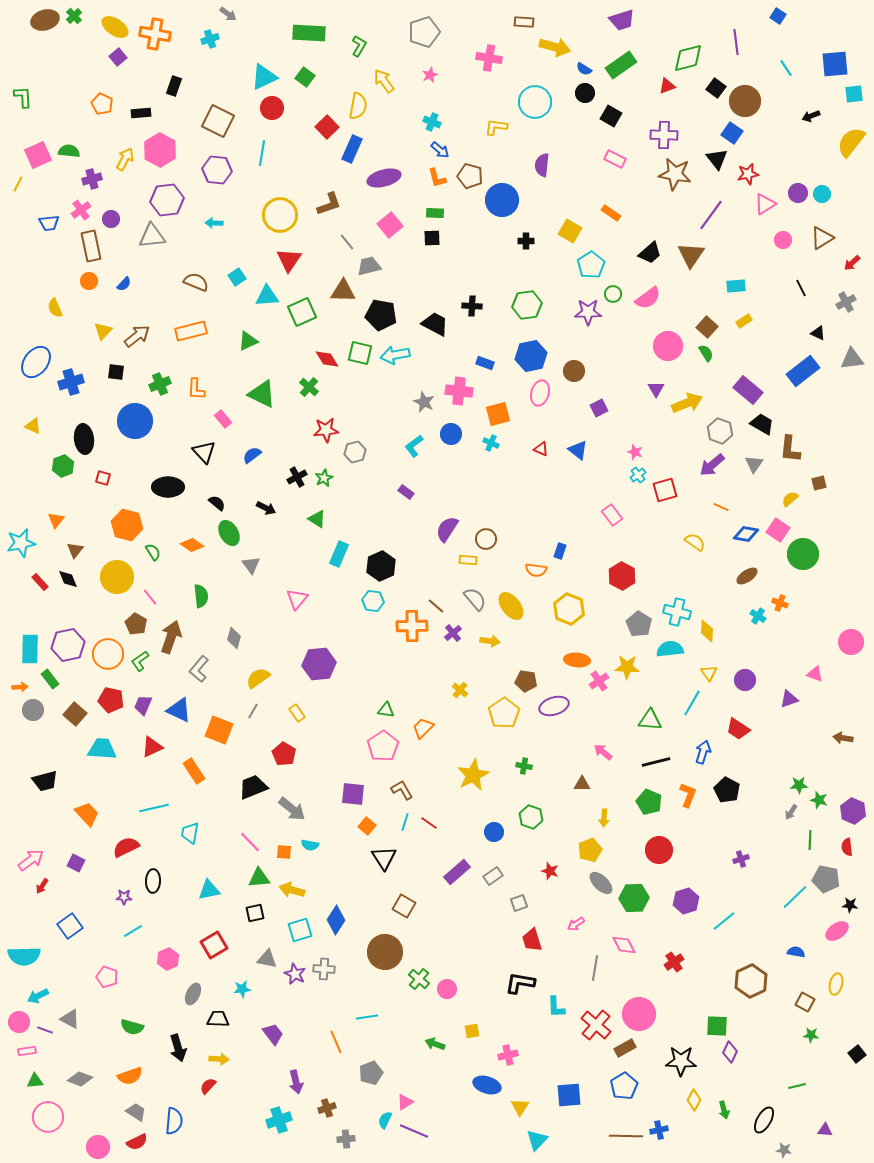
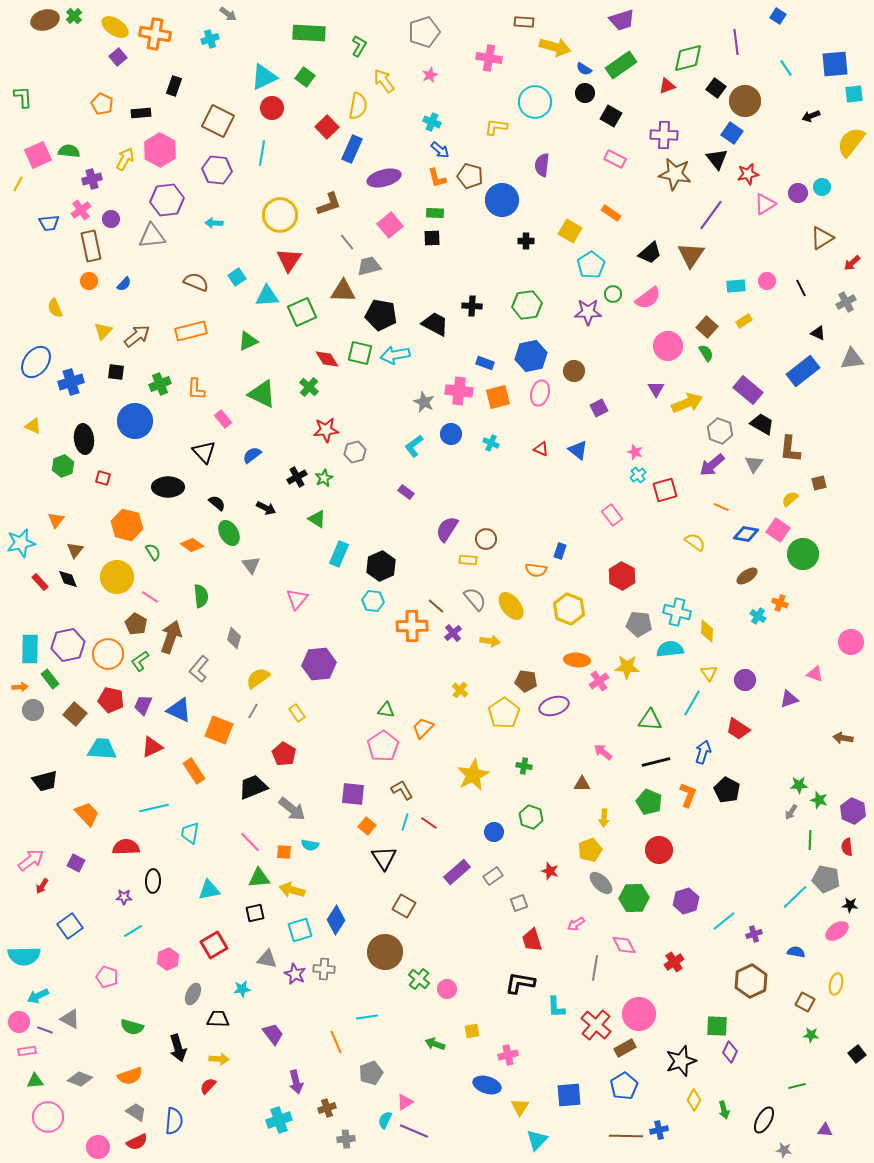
cyan circle at (822, 194): moved 7 px up
pink circle at (783, 240): moved 16 px left, 41 px down
orange square at (498, 414): moved 17 px up
pink line at (150, 597): rotated 18 degrees counterclockwise
gray pentagon at (639, 624): rotated 25 degrees counterclockwise
red semicircle at (126, 847): rotated 24 degrees clockwise
purple cross at (741, 859): moved 13 px right, 75 px down
black star at (681, 1061): rotated 20 degrees counterclockwise
